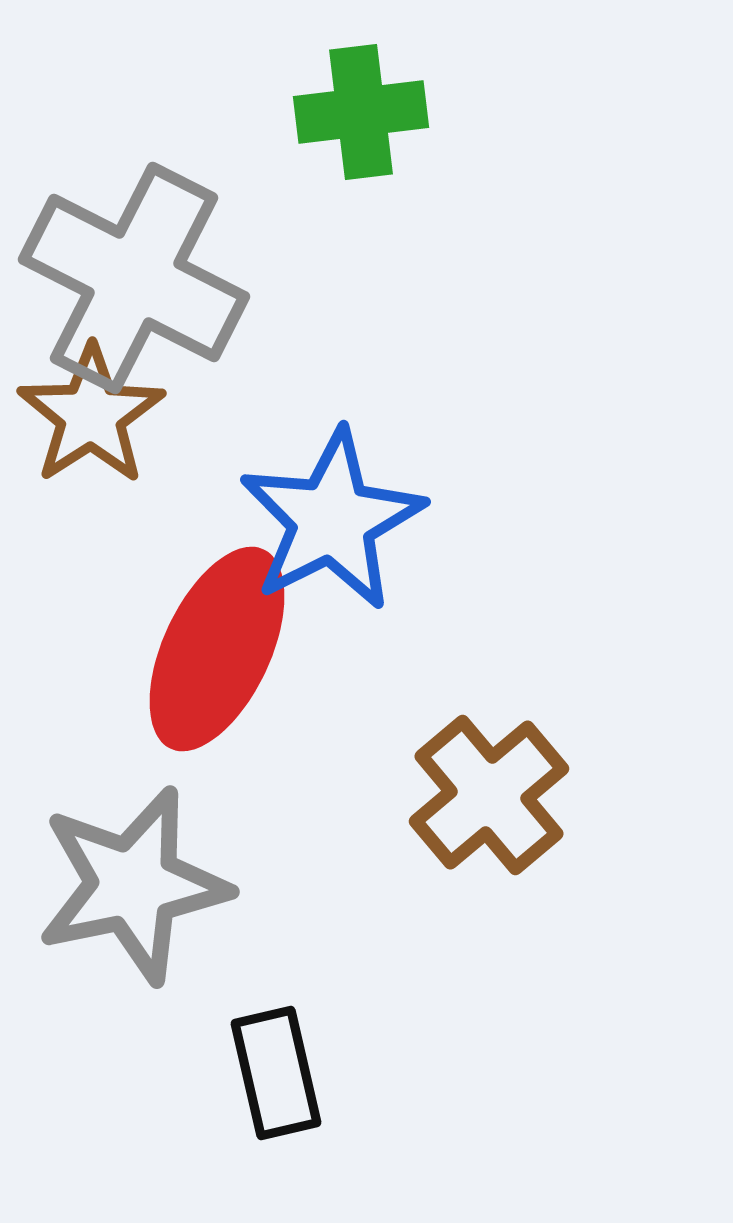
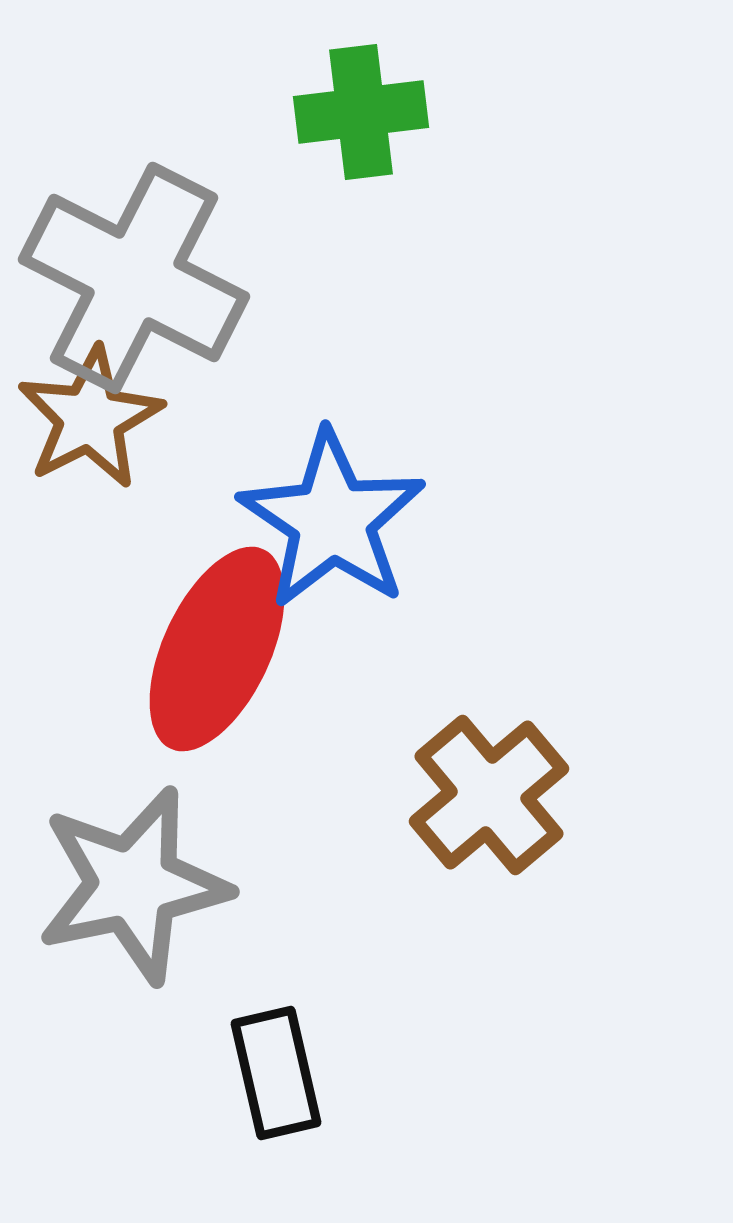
brown star: moved 1 px left, 3 px down; rotated 6 degrees clockwise
blue star: rotated 11 degrees counterclockwise
